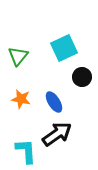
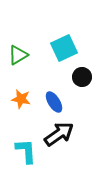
green triangle: moved 1 px up; rotated 20 degrees clockwise
black arrow: moved 2 px right
